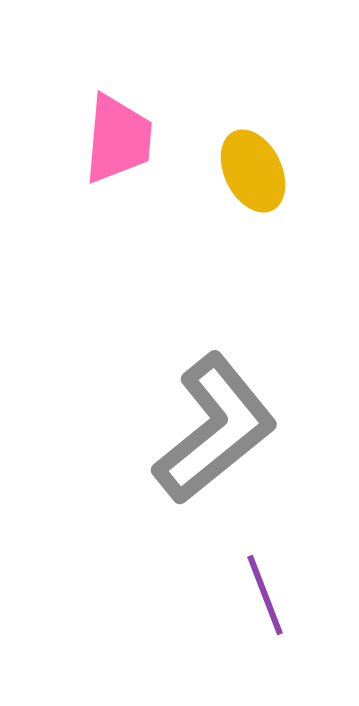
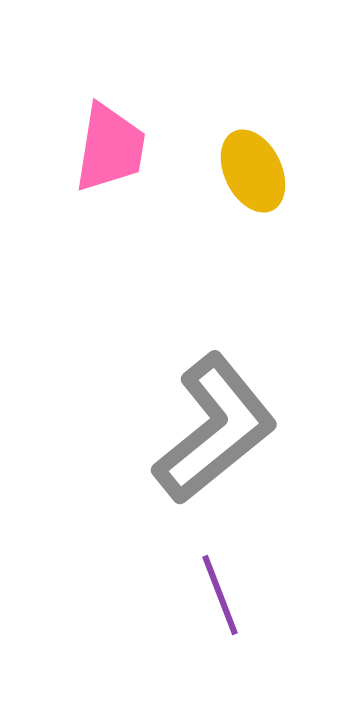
pink trapezoid: moved 8 px left, 9 px down; rotated 4 degrees clockwise
purple line: moved 45 px left
